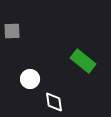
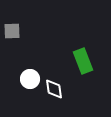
green rectangle: rotated 30 degrees clockwise
white diamond: moved 13 px up
